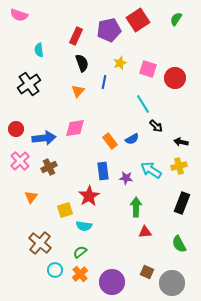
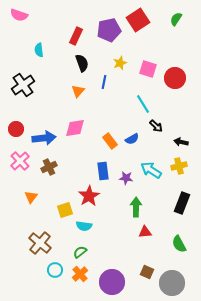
black cross at (29, 84): moved 6 px left, 1 px down
